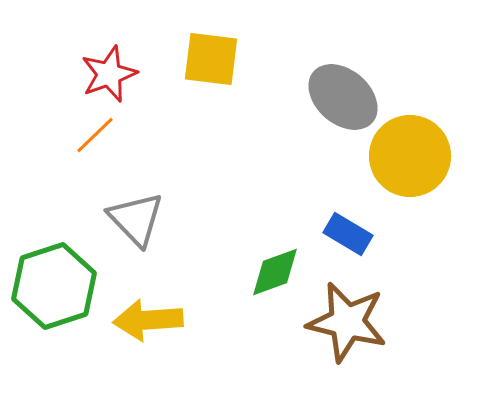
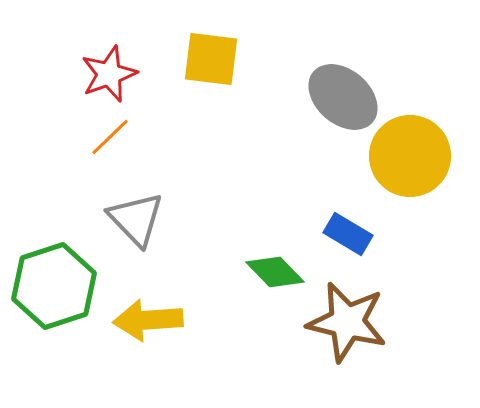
orange line: moved 15 px right, 2 px down
green diamond: rotated 66 degrees clockwise
